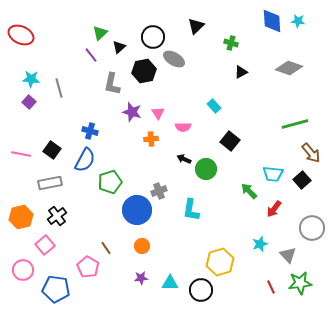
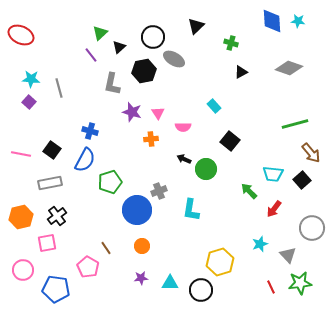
pink square at (45, 245): moved 2 px right, 2 px up; rotated 30 degrees clockwise
